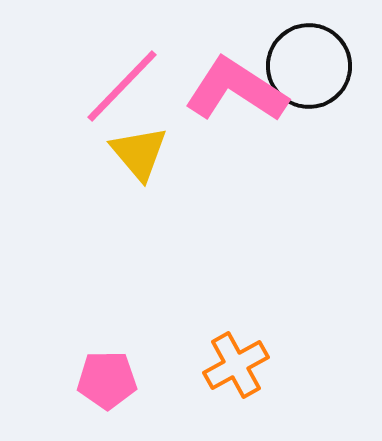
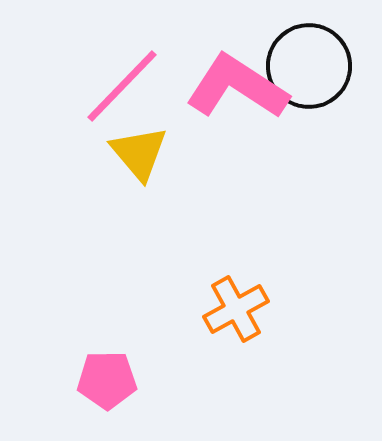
pink L-shape: moved 1 px right, 3 px up
orange cross: moved 56 px up
